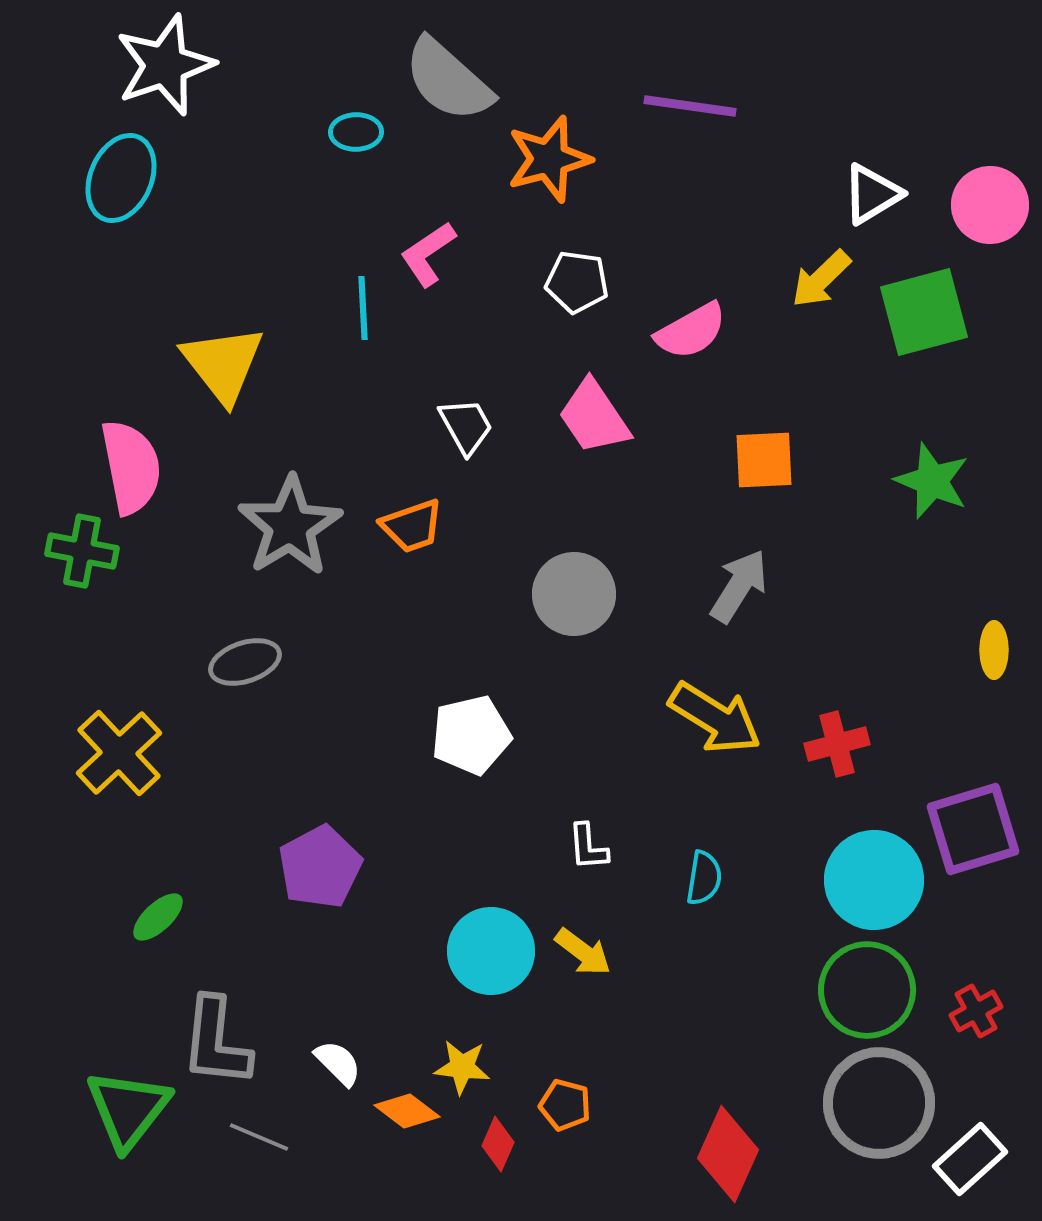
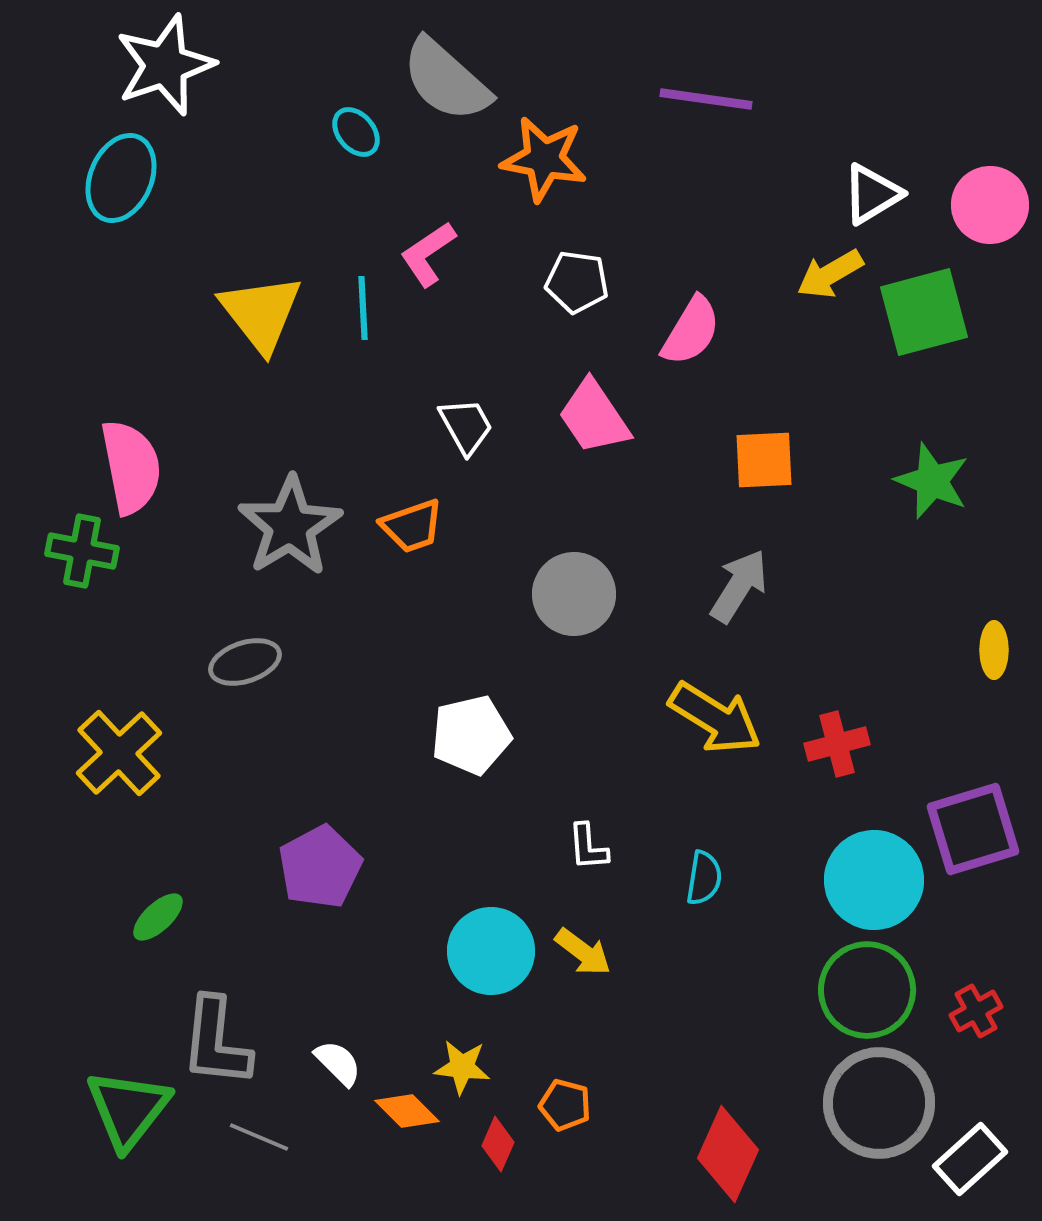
gray semicircle at (448, 80): moved 2 px left
purple line at (690, 106): moved 16 px right, 7 px up
cyan ellipse at (356, 132): rotated 51 degrees clockwise
orange star at (549, 159): moved 5 px left; rotated 26 degrees clockwise
yellow arrow at (821, 279): moved 9 px right, 5 px up; rotated 14 degrees clockwise
pink semicircle at (691, 331): rotated 30 degrees counterclockwise
yellow triangle at (223, 364): moved 38 px right, 51 px up
orange diamond at (407, 1111): rotated 8 degrees clockwise
